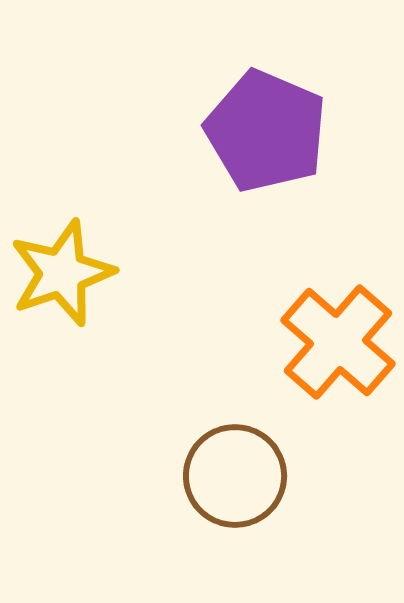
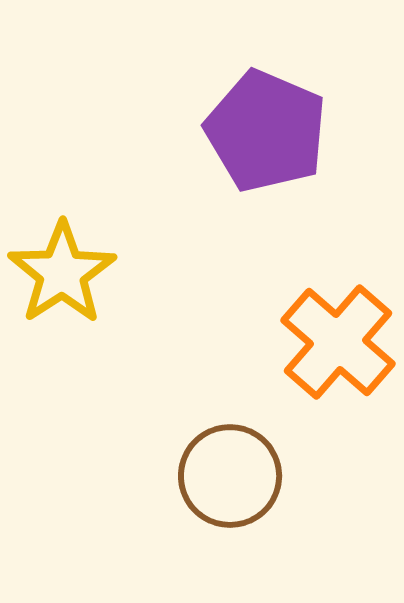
yellow star: rotated 14 degrees counterclockwise
brown circle: moved 5 px left
